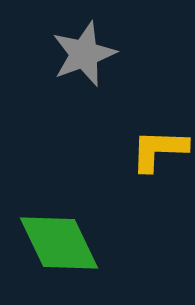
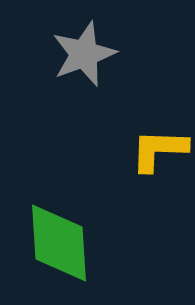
green diamond: rotated 22 degrees clockwise
